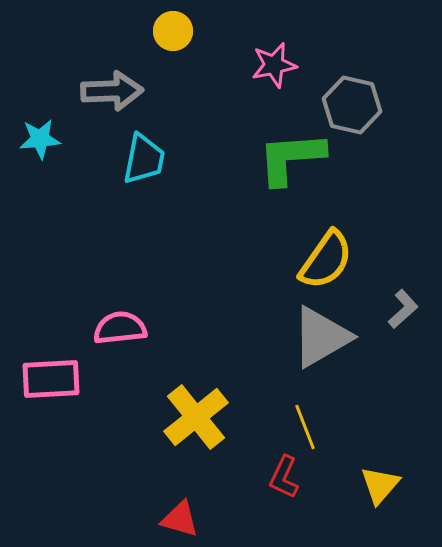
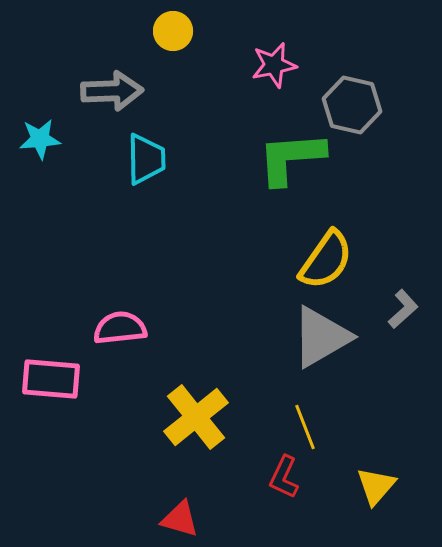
cyan trapezoid: moved 2 px right; rotated 12 degrees counterclockwise
pink rectangle: rotated 8 degrees clockwise
yellow triangle: moved 4 px left, 1 px down
